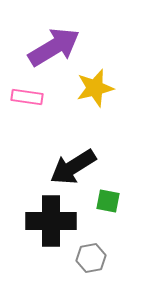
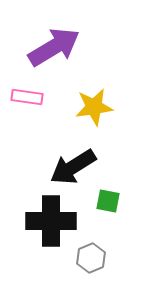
yellow star: moved 1 px left, 19 px down; rotated 6 degrees clockwise
gray hexagon: rotated 12 degrees counterclockwise
